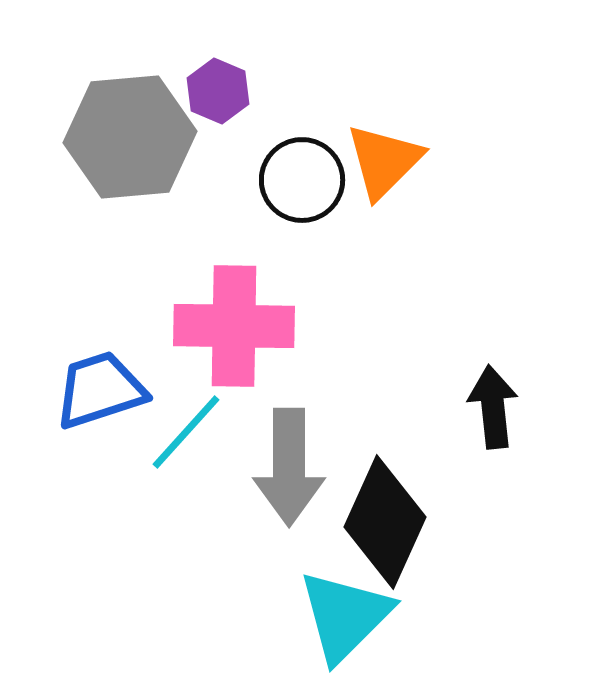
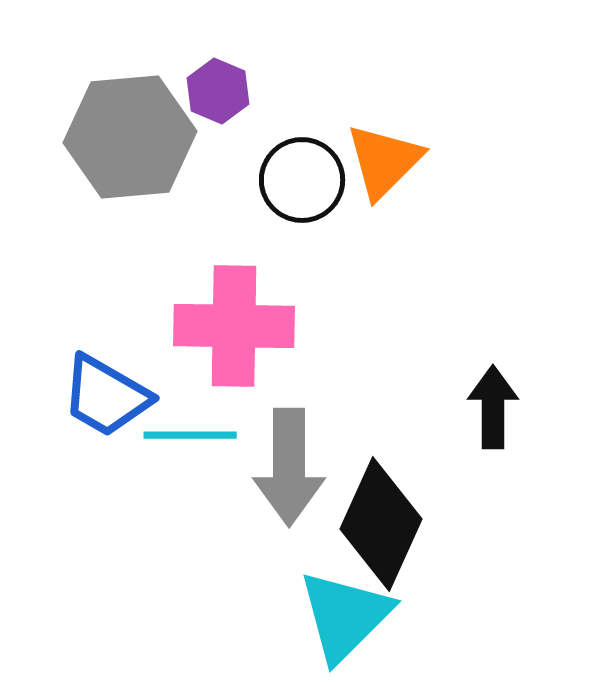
blue trapezoid: moved 6 px right, 6 px down; rotated 132 degrees counterclockwise
black arrow: rotated 6 degrees clockwise
cyan line: moved 4 px right, 3 px down; rotated 48 degrees clockwise
black diamond: moved 4 px left, 2 px down
